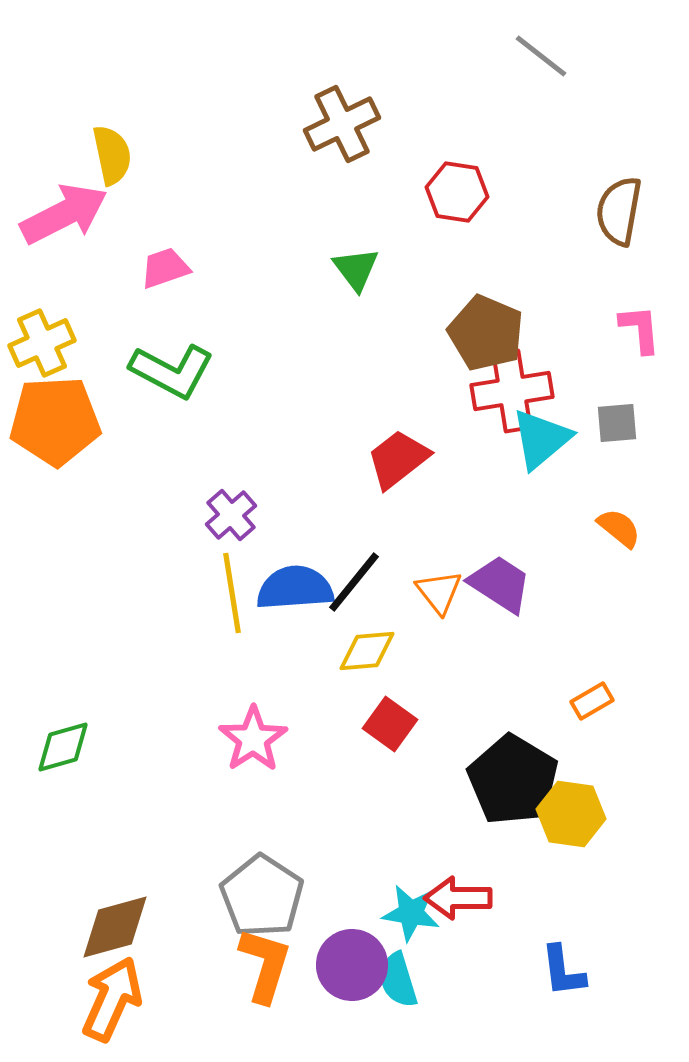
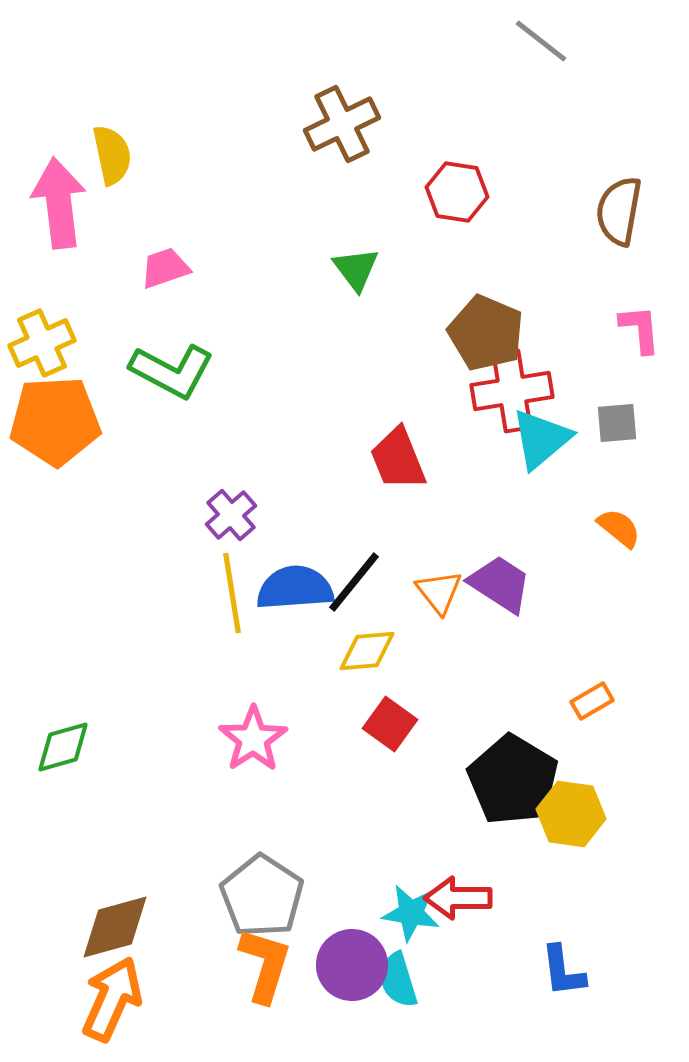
gray line: moved 15 px up
pink arrow: moved 5 px left, 11 px up; rotated 70 degrees counterclockwise
red trapezoid: rotated 74 degrees counterclockwise
